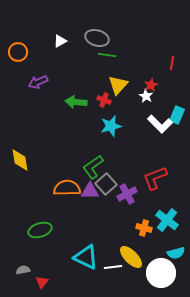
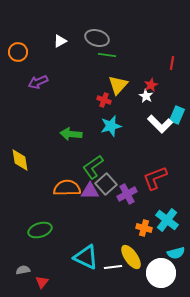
green arrow: moved 5 px left, 32 px down
yellow ellipse: rotated 10 degrees clockwise
